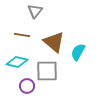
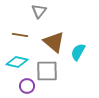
gray triangle: moved 4 px right
brown line: moved 2 px left
